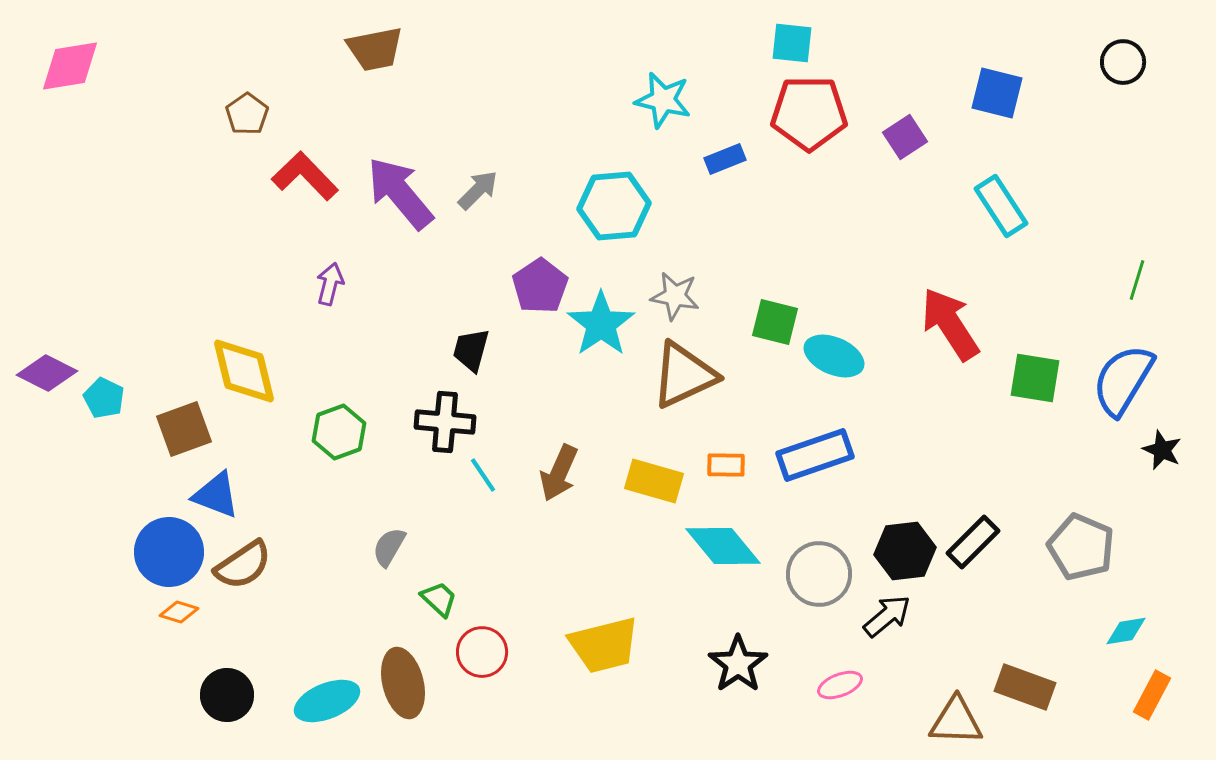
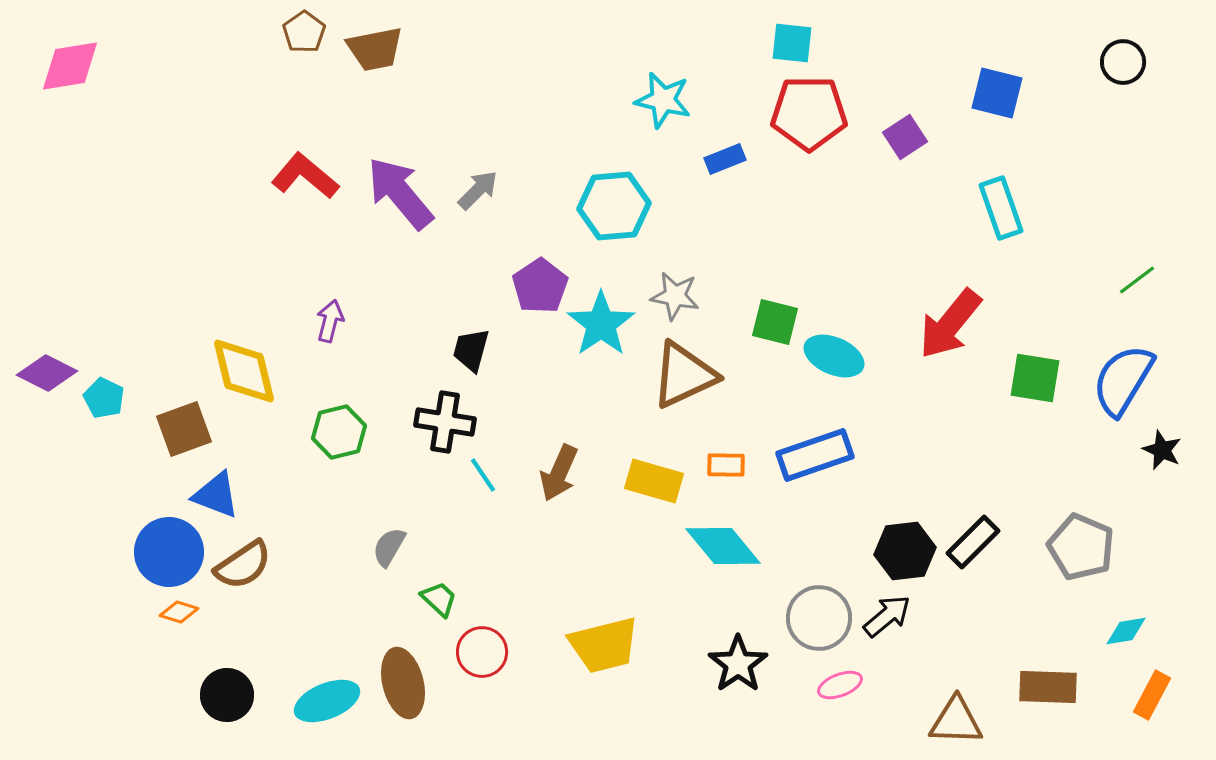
brown pentagon at (247, 114): moved 57 px right, 82 px up
red L-shape at (305, 176): rotated 6 degrees counterclockwise
cyan rectangle at (1001, 206): moved 2 px down; rotated 14 degrees clockwise
green line at (1137, 280): rotated 36 degrees clockwise
purple arrow at (330, 284): moved 37 px down
red arrow at (950, 324): rotated 108 degrees counterclockwise
black cross at (445, 422): rotated 4 degrees clockwise
green hexagon at (339, 432): rotated 6 degrees clockwise
gray circle at (819, 574): moved 44 px down
brown rectangle at (1025, 687): moved 23 px right; rotated 18 degrees counterclockwise
